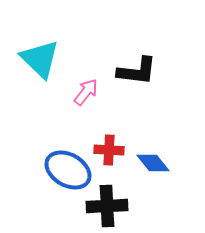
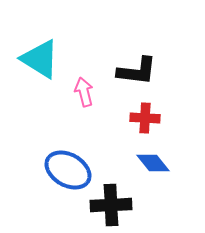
cyan triangle: rotated 12 degrees counterclockwise
pink arrow: moved 2 px left; rotated 52 degrees counterclockwise
red cross: moved 36 px right, 32 px up
black cross: moved 4 px right, 1 px up
